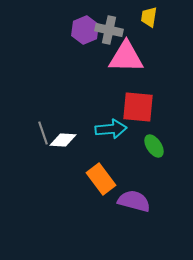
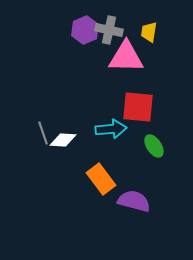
yellow trapezoid: moved 15 px down
